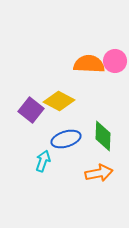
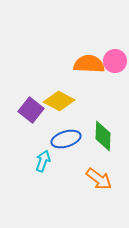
orange arrow: moved 6 px down; rotated 48 degrees clockwise
